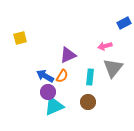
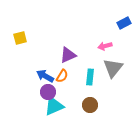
brown circle: moved 2 px right, 3 px down
